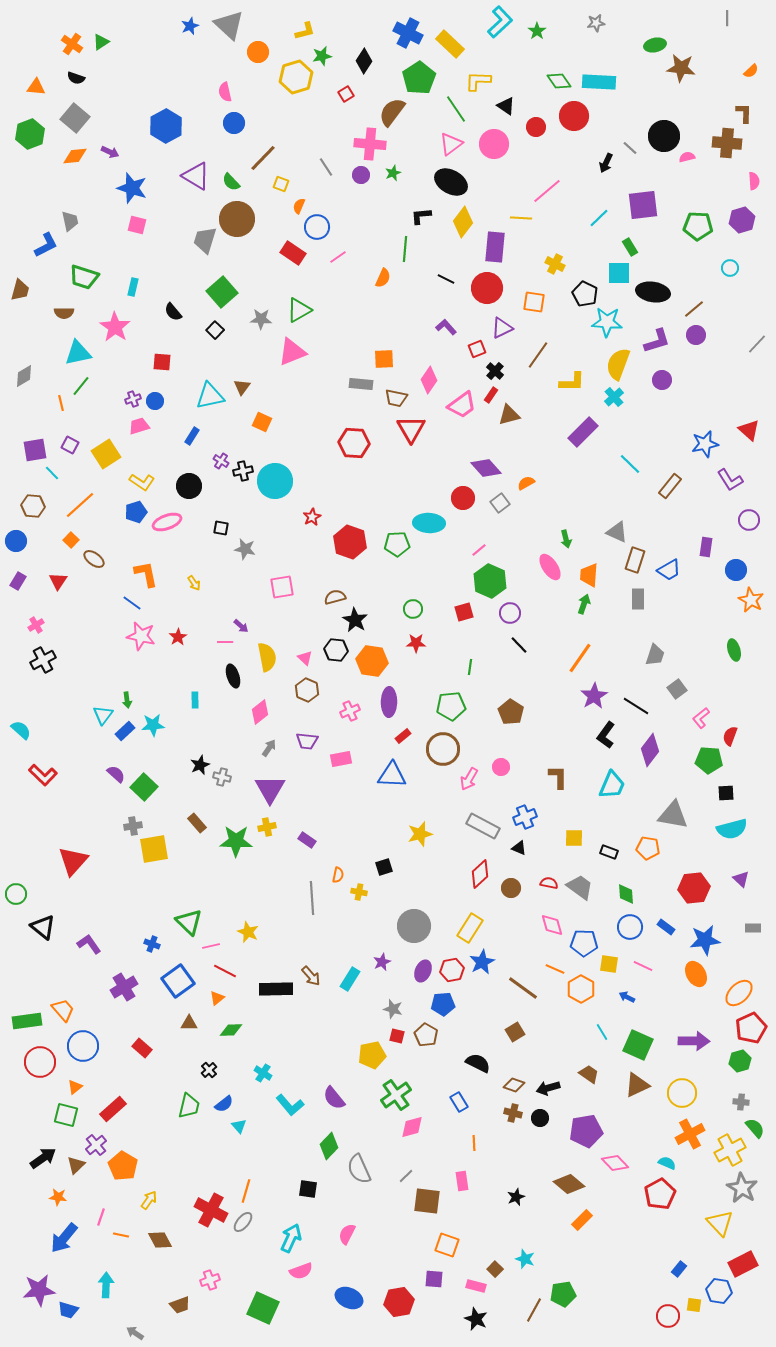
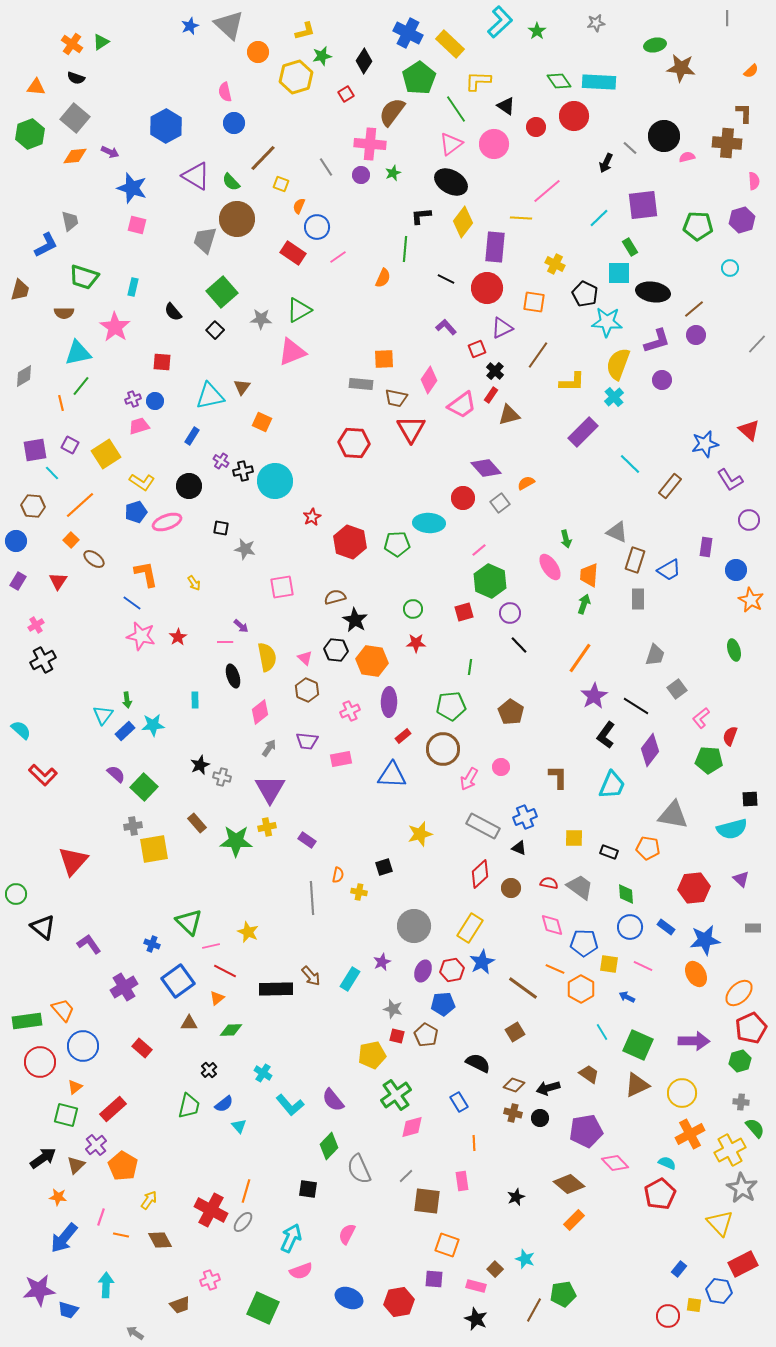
black square at (726, 793): moved 24 px right, 6 px down
purple semicircle at (334, 1098): moved 1 px left, 2 px down
orange rectangle at (582, 1220): moved 8 px left
